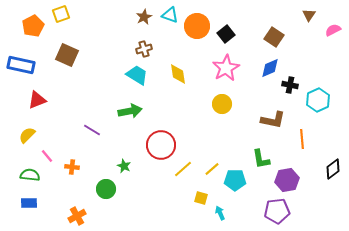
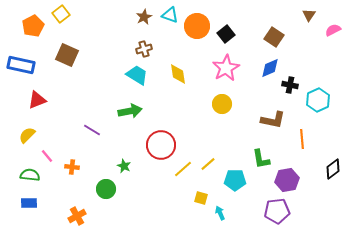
yellow square at (61, 14): rotated 18 degrees counterclockwise
yellow line at (212, 169): moved 4 px left, 5 px up
